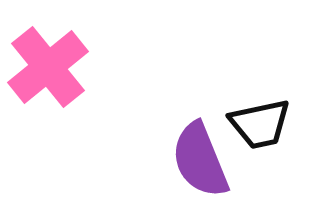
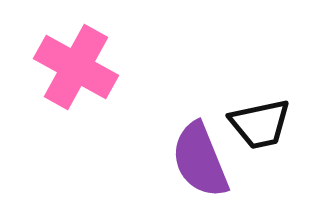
pink cross: moved 28 px right; rotated 22 degrees counterclockwise
